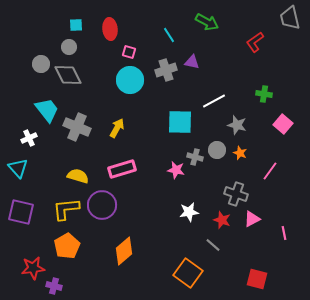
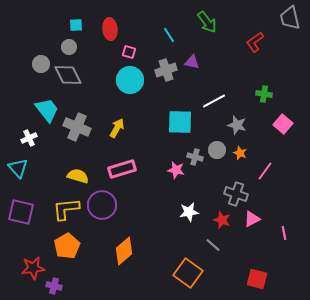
green arrow at (207, 22): rotated 25 degrees clockwise
pink line at (270, 171): moved 5 px left
